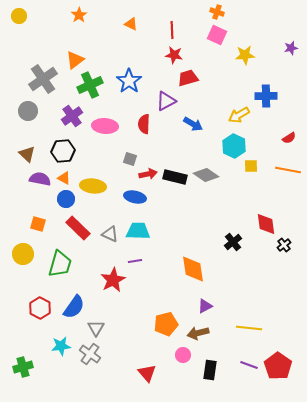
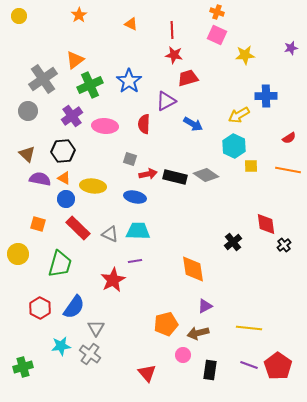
yellow circle at (23, 254): moved 5 px left
